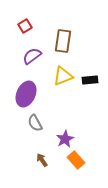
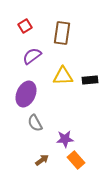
brown rectangle: moved 1 px left, 8 px up
yellow triangle: rotated 20 degrees clockwise
purple star: rotated 24 degrees clockwise
brown arrow: rotated 88 degrees clockwise
